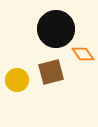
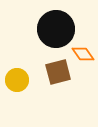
brown square: moved 7 px right
